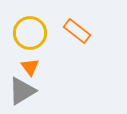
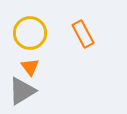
orange rectangle: moved 6 px right, 3 px down; rotated 24 degrees clockwise
